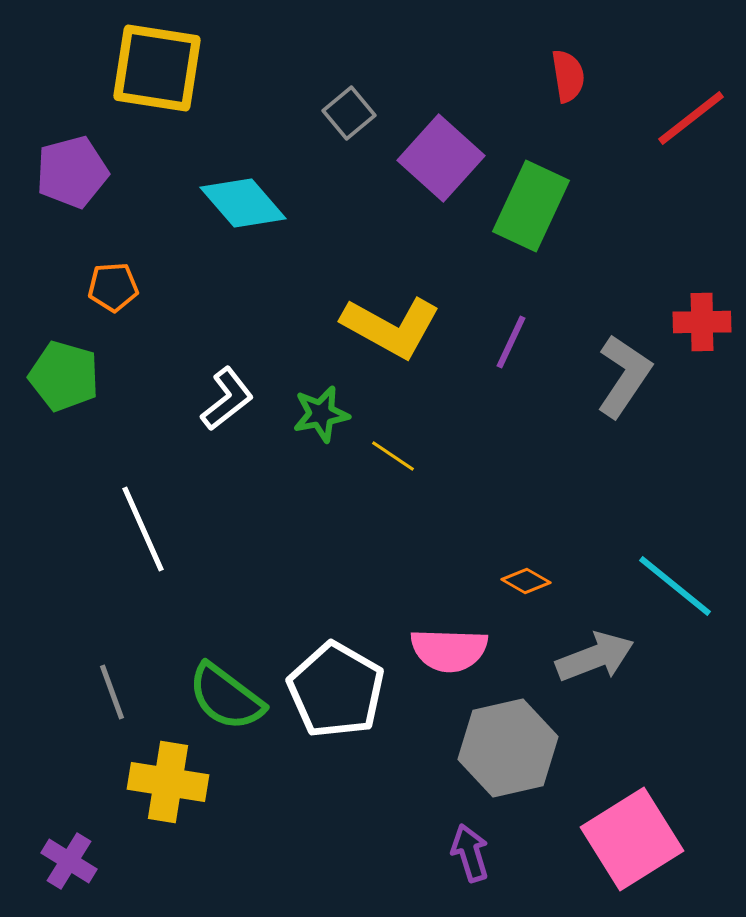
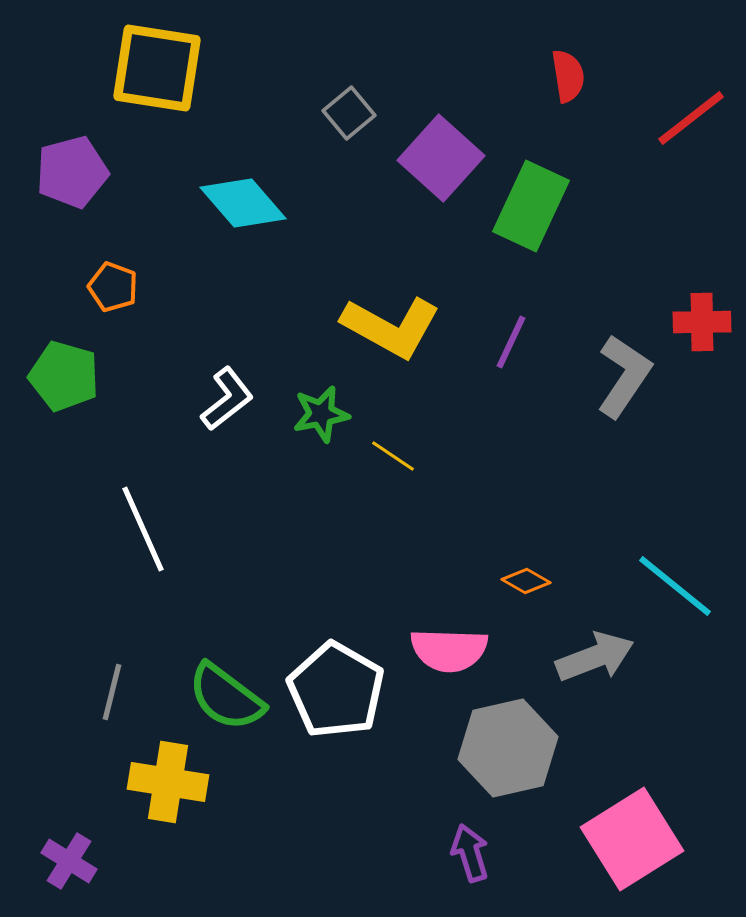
orange pentagon: rotated 24 degrees clockwise
gray line: rotated 34 degrees clockwise
